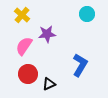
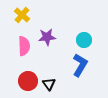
cyan circle: moved 3 px left, 26 px down
purple star: moved 3 px down
pink semicircle: rotated 144 degrees clockwise
red circle: moved 7 px down
black triangle: rotated 40 degrees counterclockwise
